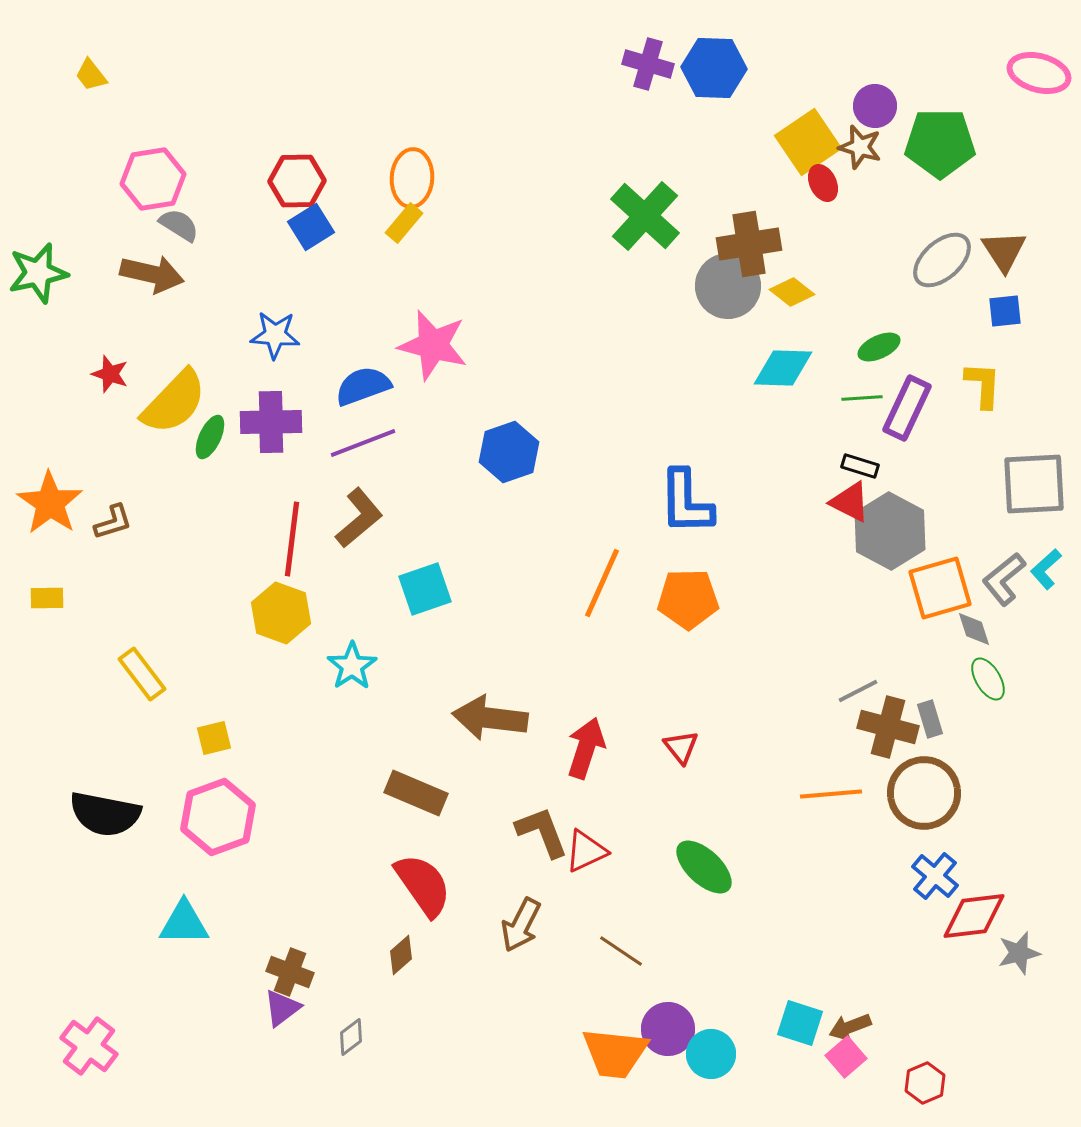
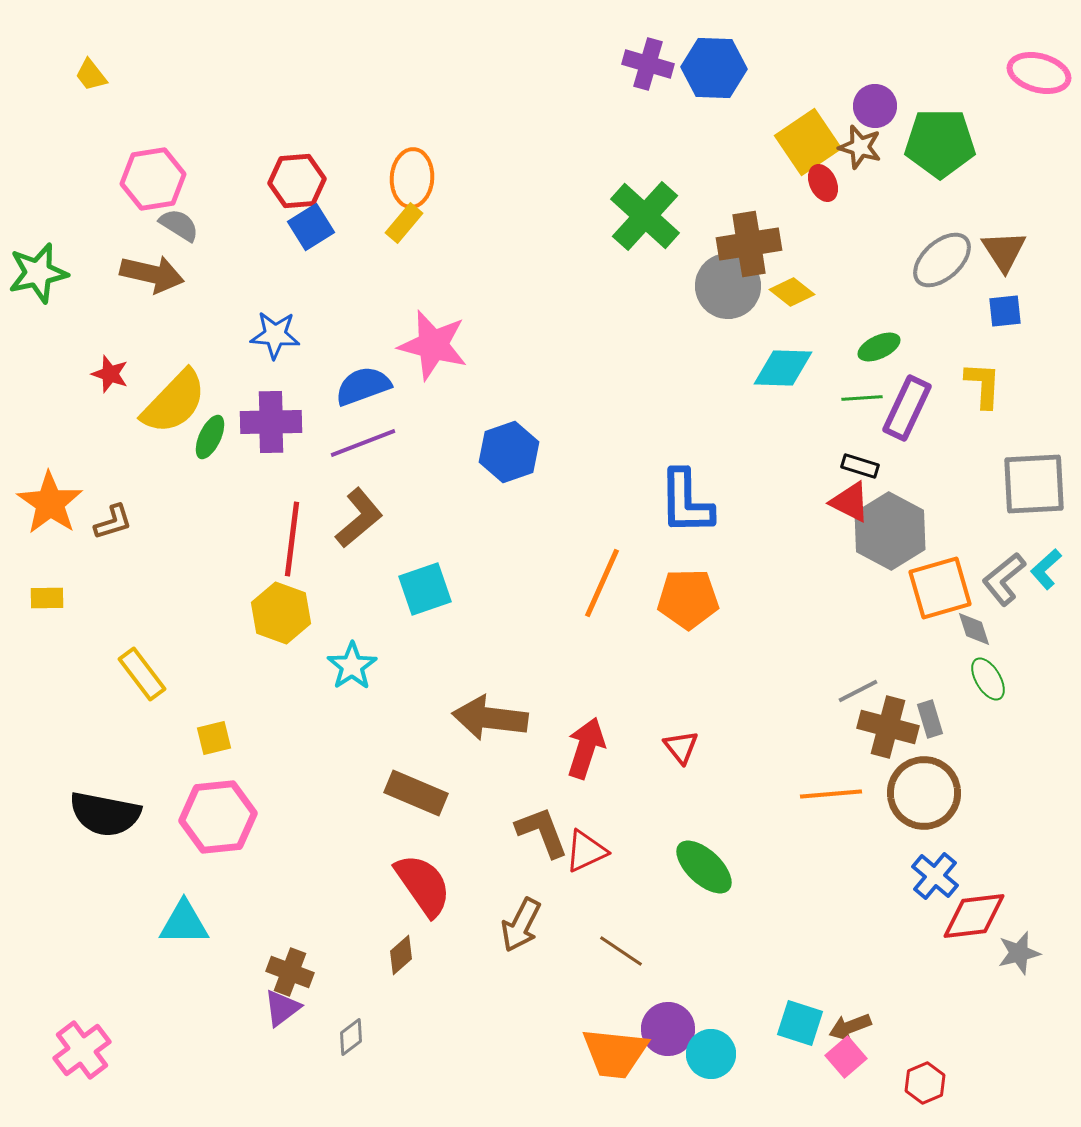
red hexagon at (297, 181): rotated 4 degrees counterclockwise
pink hexagon at (218, 817): rotated 14 degrees clockwise
pink cross at (89, 1046): moved 7 px left, 4 px down; rotated 16 degrees clockwise
